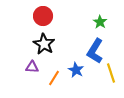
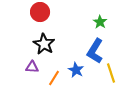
red circle: moved 3 px left, 4 px up
